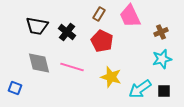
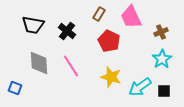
pink trapezoid: moved 1 px right, 1 px down
black trapezoid: moved 4 px left, 1 px up
black cross: moved 1 px up
red pentagon: moved 7 px right
cyan star: rotated 18 degrees counterclockwise
gray diamond: rotated 10 degrees clockwise
pink line: moved 1 px left, 1 px up; rotated 40 degrees clockwise
cyan arrow: moved 2 px up
